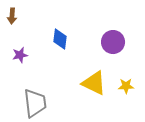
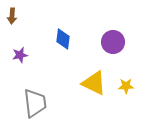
blue diamond: moved 3 px right
